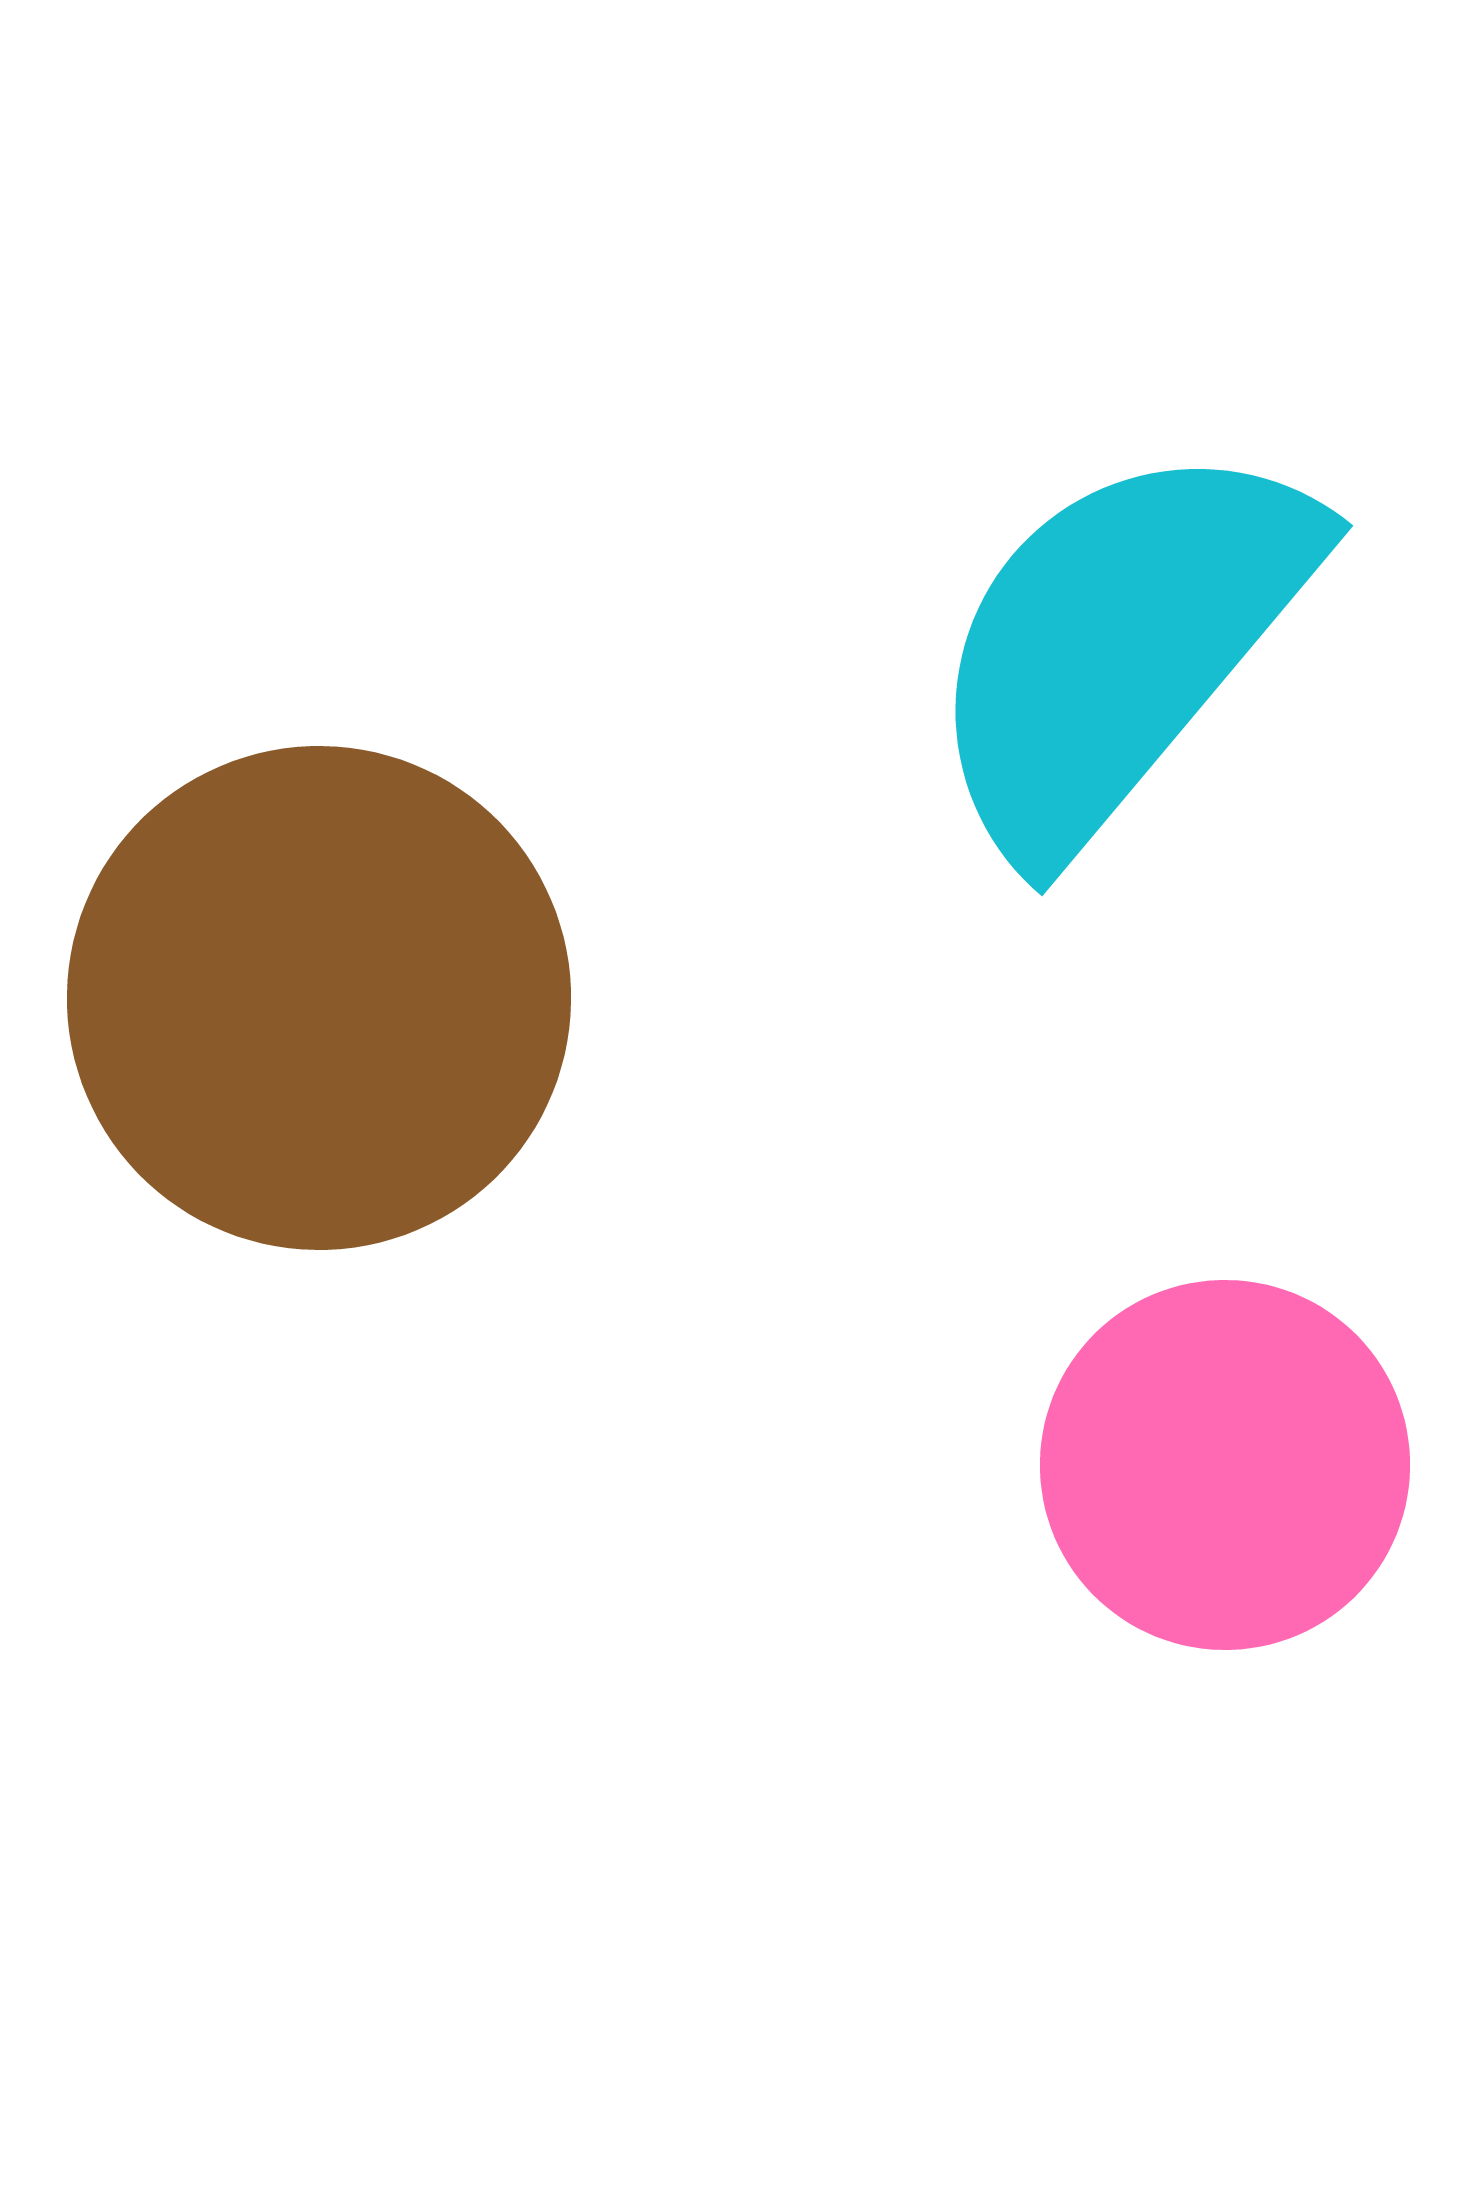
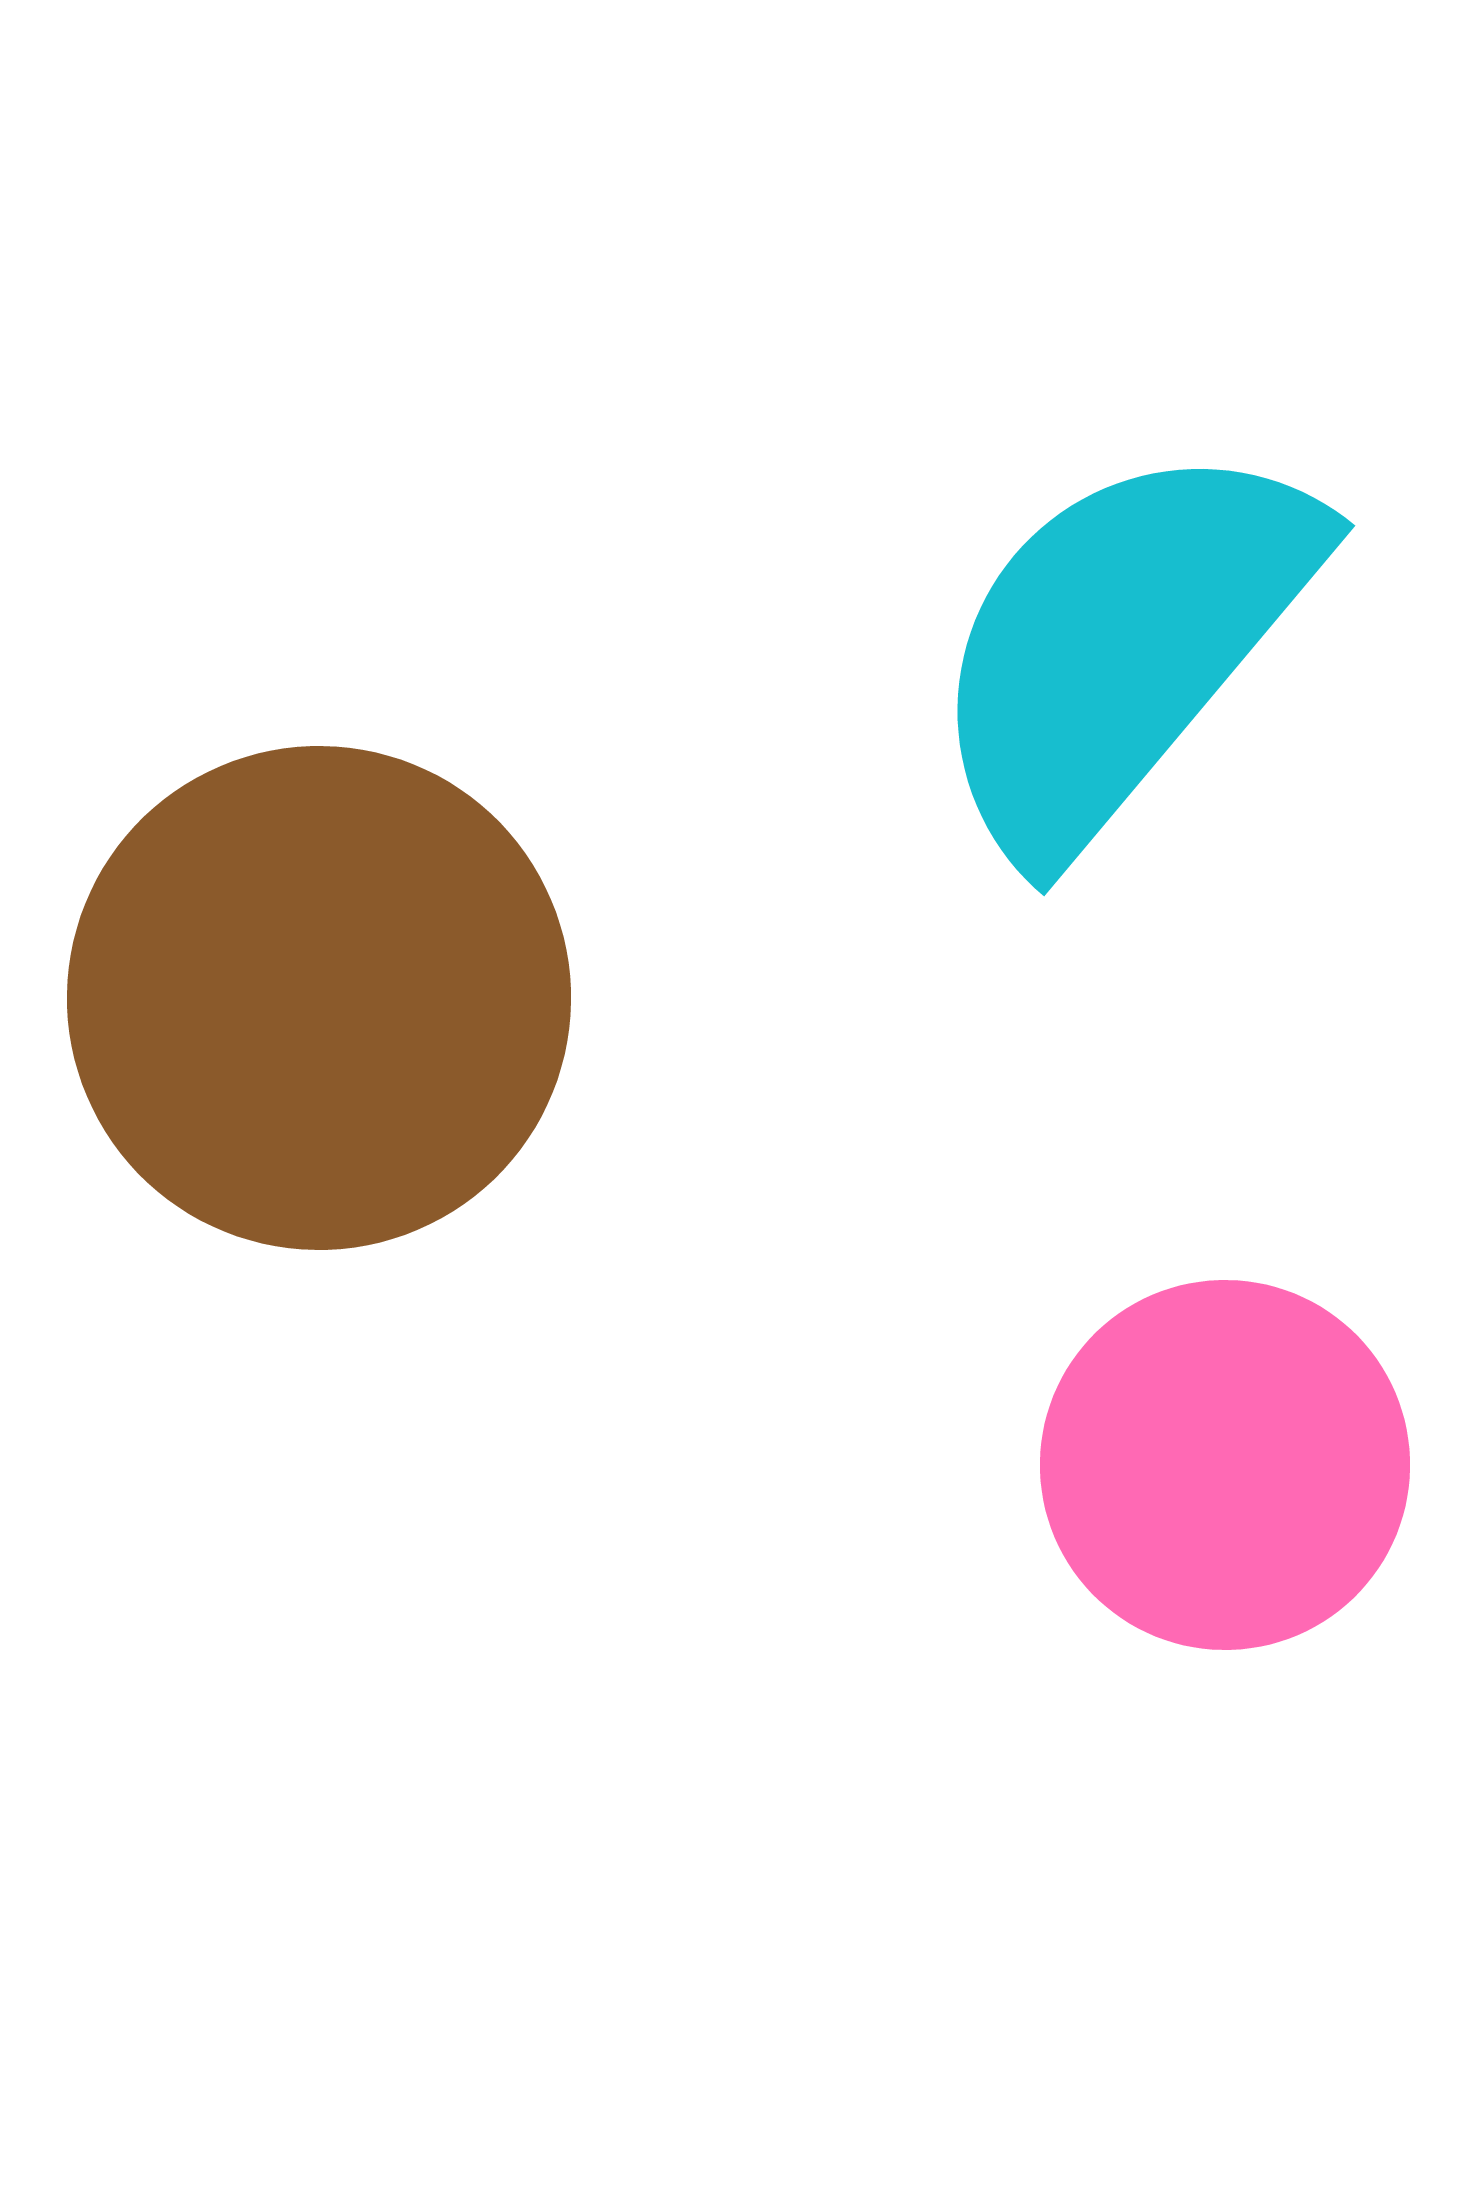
cyan semicircle: moved 2 px right
